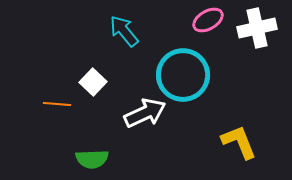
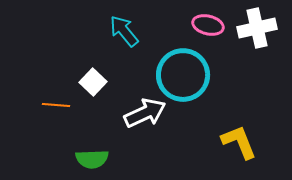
pink ellipse: moved 5 px down; rotated 44 degrees clockwise
orange line: moved 1 px left, 1 px down
